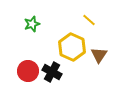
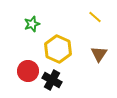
yellow line: moved 6 px right, 3 px up
yellow hexagon: moved 14 px left, 2 px down
brown triangle: moved 1 px up
black cross: moved 8 px down
